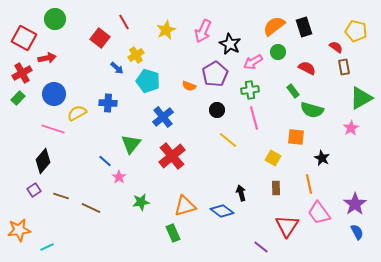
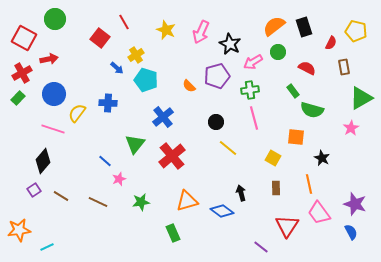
yellow star at (166, 30): rotated 24 degrees counterclockwise
pink arrow at (203, 31): moved 2 px left, 1 px down
red semicircle at (336, 47): moved 5 px left, 4 px up; rotated 80 degrees clockwise
red arrow at (47, 58): moved 2 px right, 1 px down
purple pentagon at (215, 74): moved 2 px right, 2 px down; rotated 15 degrees clockwise
cyan pentagon at (148, 81): moved 2 px left, 1 px up
orange semicircle at (189, 86): rotated 24 degrees clockwise
black circle at (217, 110): moved 1 px left, 12 px down
yellow semicircle at (77, 113): rotated 24 degrees counterclockwise
yellow line at (228, 140): moved 8 px down
green triangle at (131, 144): moved 4 px right
pink star at (119, 177): moved 2 px down; rotated 16 degrees clockwise
brown line at (61, 196): rotated 14 degrees clockwise
purple star at (355, 204): rotated 20 degrees counterclockwise
orange triangle at (185, 206): moved 2 px right, 5 px up
brown line at (91, 208): moved 7 px right, 6 px up
blue semicircle at (357, 232): moved 6 px left
